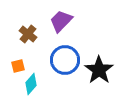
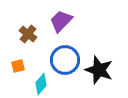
black star: rotated 16 degrees counterclockwise
cyan diamond: moved 10 px right
